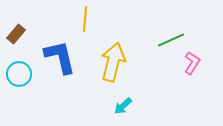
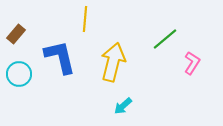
green line: moved 6 px left, 1 px up; rotated 16 degrees counterclockwise
